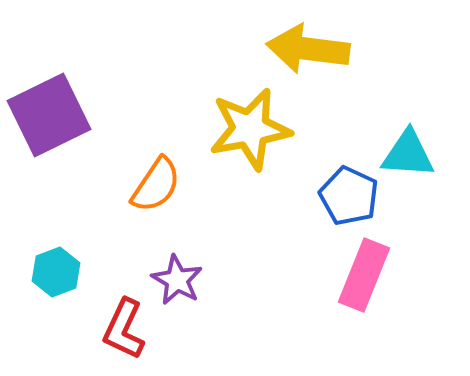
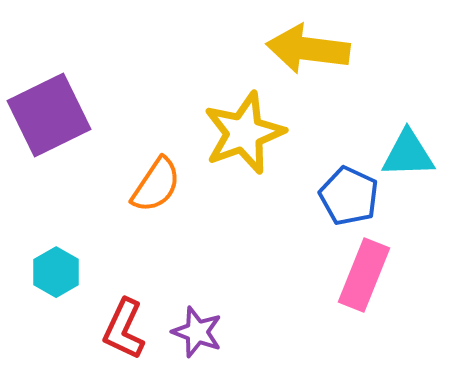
yellow star: moved 6 px left, 4 px down; rotated 10 degrees counterclockwise
cyan triangle: rotated 6 degrees counterclockwise
cyan hexagon: rotated 9 degrees counterclockwise
purple star: moved 20 px right, 52 px down; rotated 9 degrees counterclockwise
